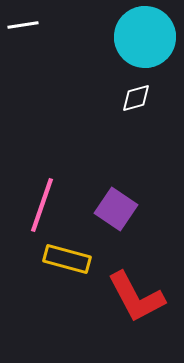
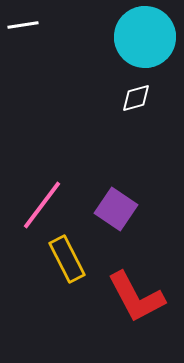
pink line: rotated 18 degrees clockwise
yellow rectangle: rotated 48 degrees clockwise
